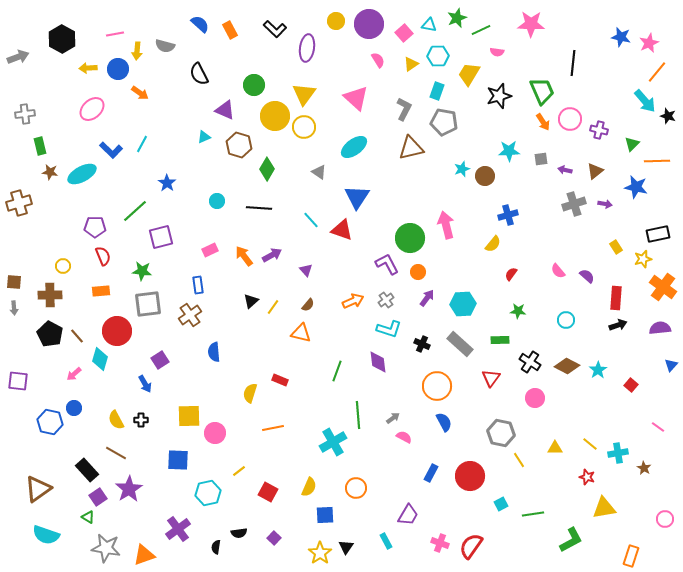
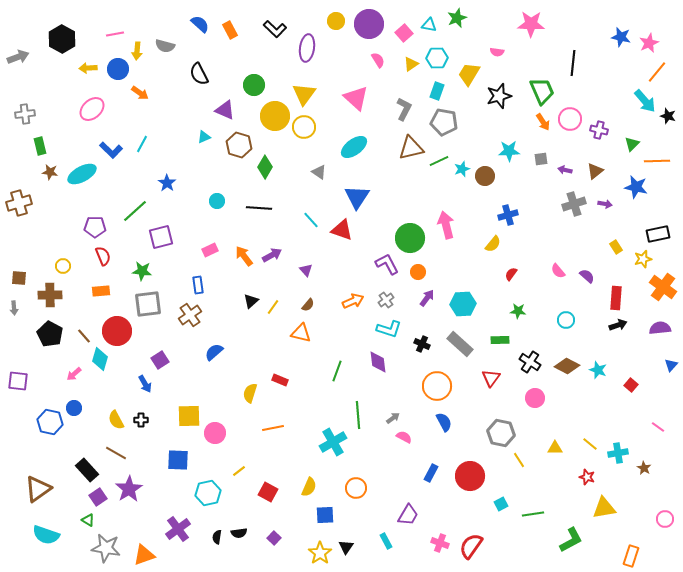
green line at (481, 30): moved 42 px left, 131 px down
cyan hexagon at (438, 56): moved 1 px left, 2 px down
green diamond at (267, 169): moved 2 px left, 2 px up
brown square at (14, 282): moved 5 px right, 4 px up
brown line at (77, 336): moved 7 px right
blue semicircle at (214, 352): rotated 54 degrees clockwise
cyan star at (598, 370): rotated 18 degrees counterclockwise
green triangle at (88, 517): moved 3 px down
black semicircle at (216, 547): moved 1 px right, 10 px up
